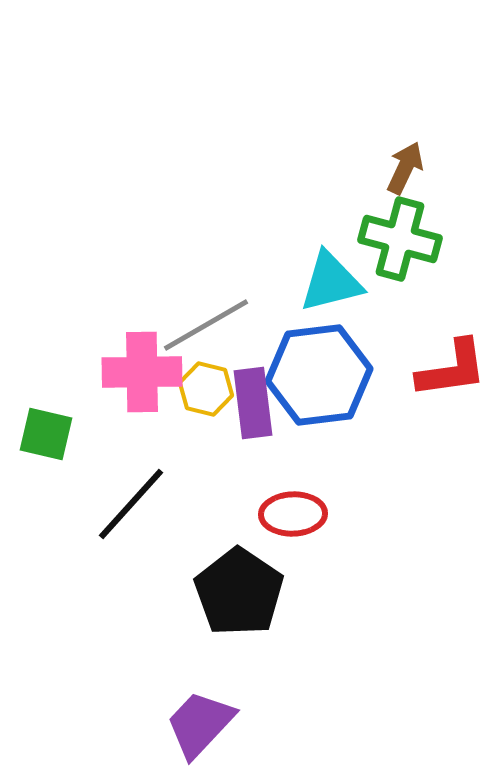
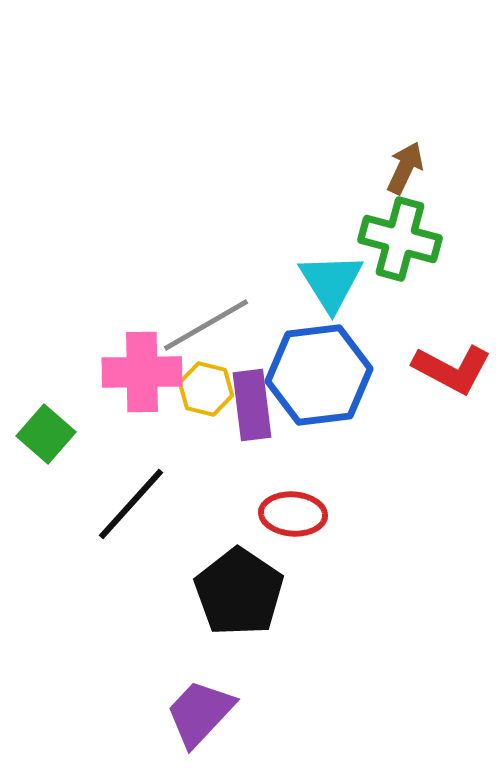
cyan triangle: rotated 48 degrees counterclockwise
red L-shape: rotated 36 degrees clockwise
purple rectangle: moved 1 px left, 2 px down
green square: rotated 28 degrees clockwise
red ellipse: rotated 6 degrees clockwise
purple trapezoid: moved 11 px up
